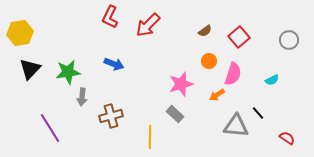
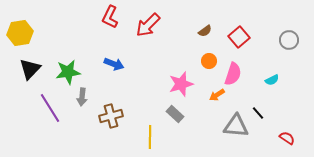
purple line: moved 20 px up
